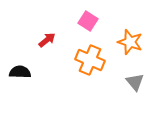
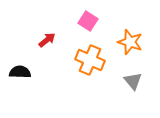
gray triangle: moved 2 px left, 1 px up
